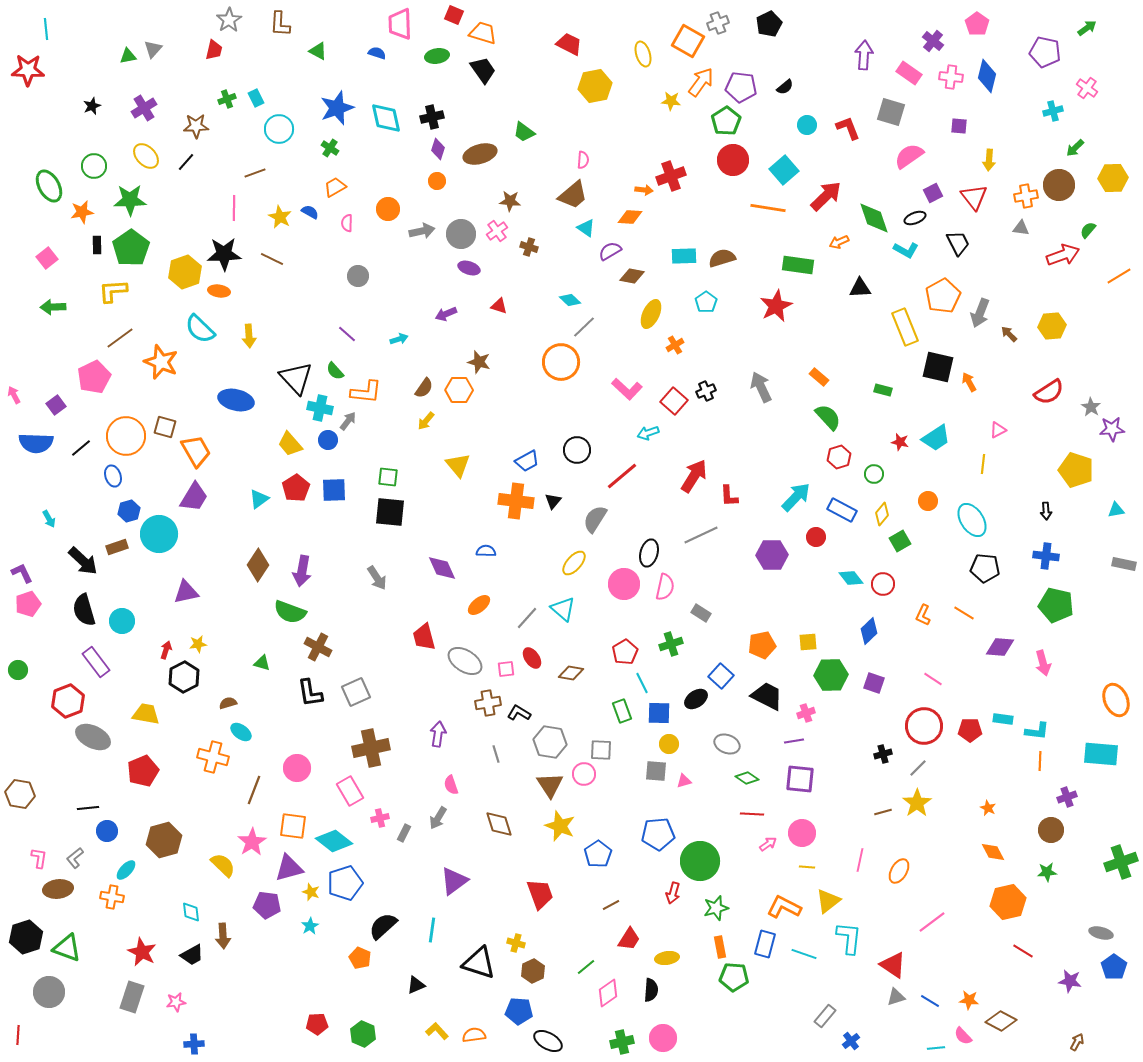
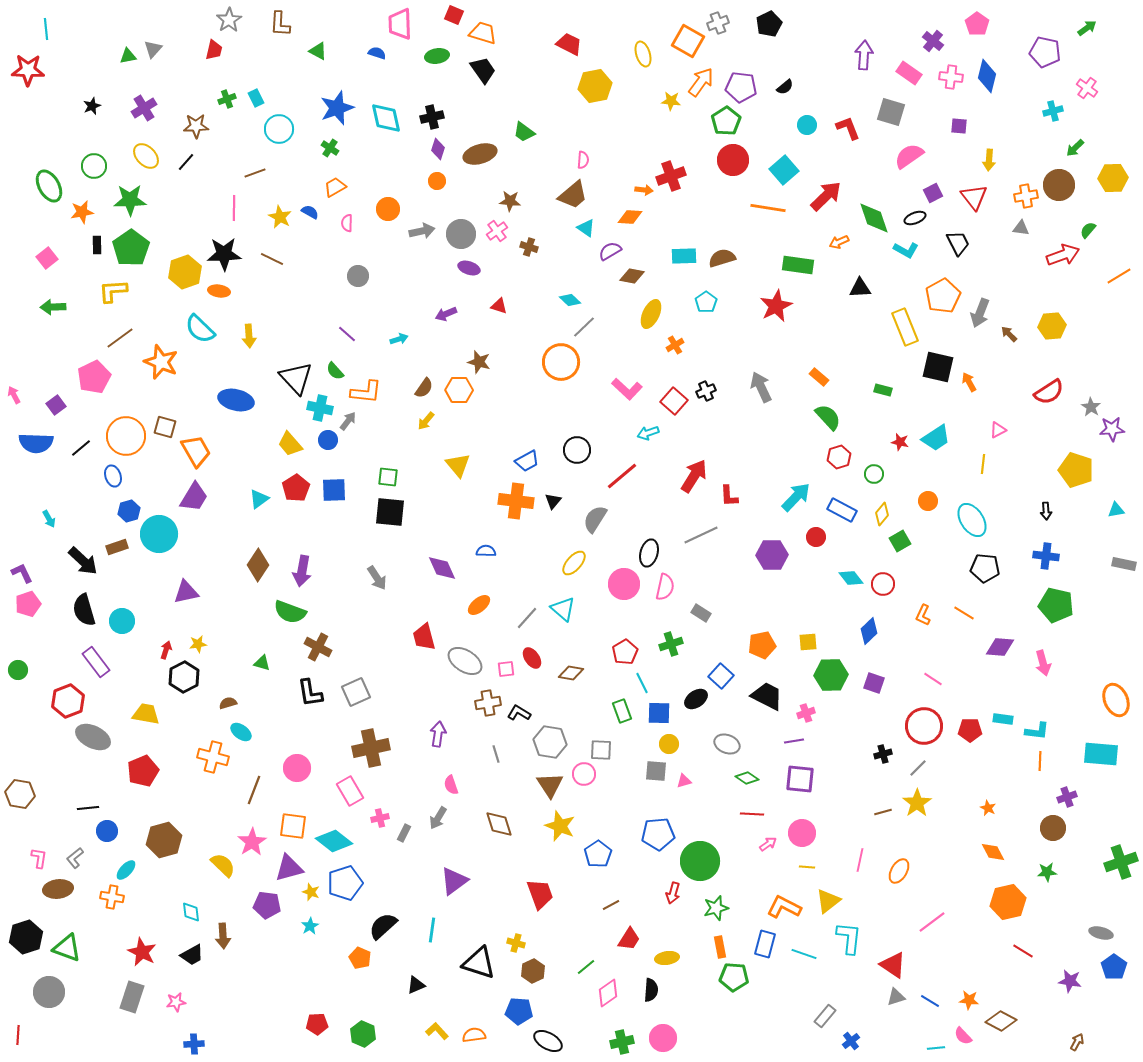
brown circle at (1051, 830): moved 2 px right, 2 px up
